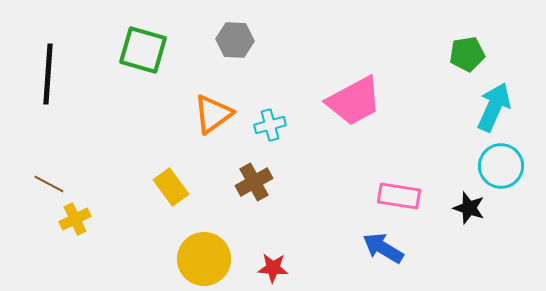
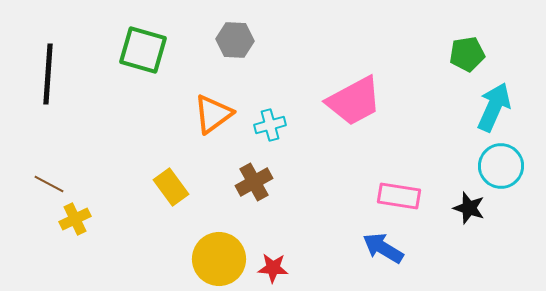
yellow circle: moved 15 px right
